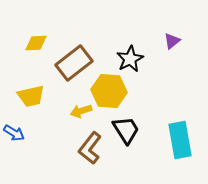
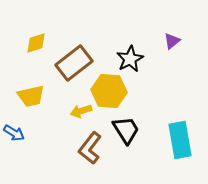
yellow diamond: rotated 15 degrees counterclockwise
